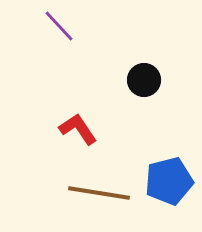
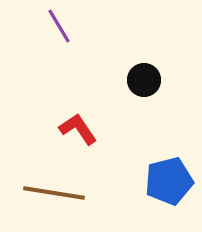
purple line: rotated 12 degrees clockwise
brown line: moved 45 px left
